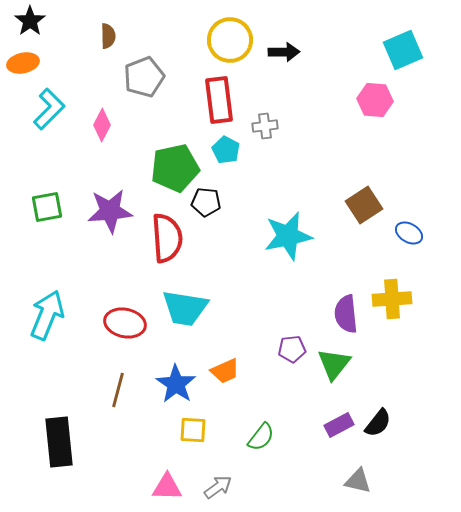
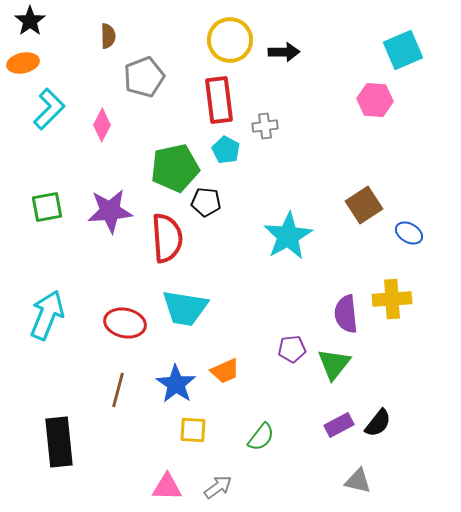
cyan star: rotated 18 degrees counterclockwise
